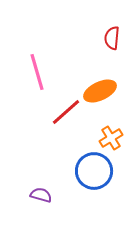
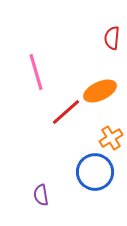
pink line: moved 1 px left
blue circle: moved 1 px right, 1 px down
purple semicircle: rotated 115 degrees counterclockwise
